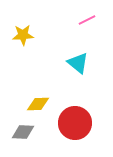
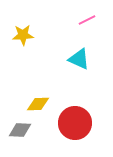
cyan triangle: moved 1 px right, 4 px up; rotated 15 degrees counterclockwise
gray diamond: moved 3 px left, 2 px up
